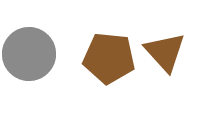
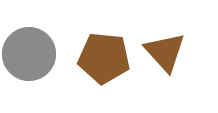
brown pentagon: moved 5 px left
